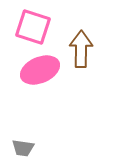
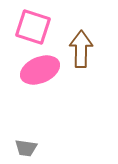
gray trapezoid: moved 3 px right
